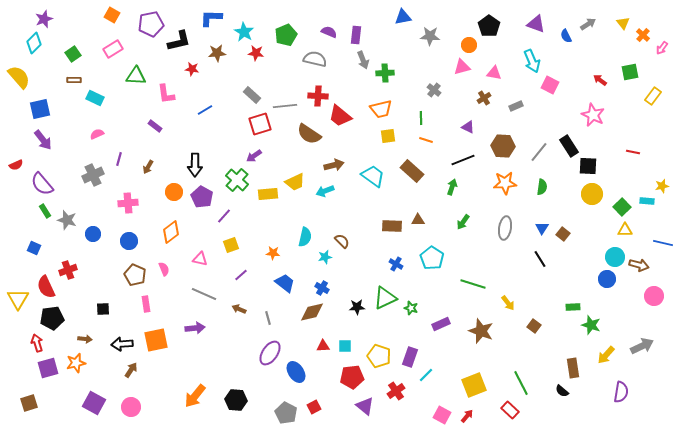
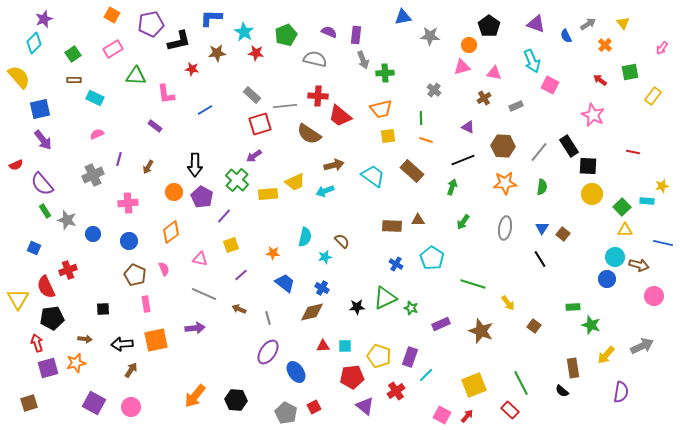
orange cross at (643, 35): moved 38 px left, 10 px down
purple ellipse at (270, 353): moved 2 px left, 1 px up
